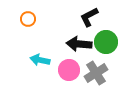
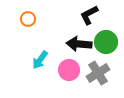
black L-shape: moved 2 px up
cyan arrow: rotated 66 degrees counterclockwise
gray cross: moved 2 px right
